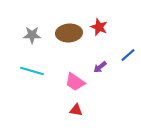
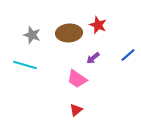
red star: moved 1 px left, 2 px up
gray star: rotated 18 degrees clockwise
purple arrow: moved 7 px left, 9 px up
cyan line: moved 7 px left, 6 px up
pink trapezoid: moved 2 px right, 3 px up
red triangle: rotated 48 degrees counterclockwise
